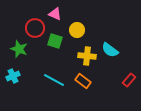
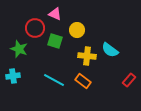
cyan cross: rotated 16 degrees clockwise
